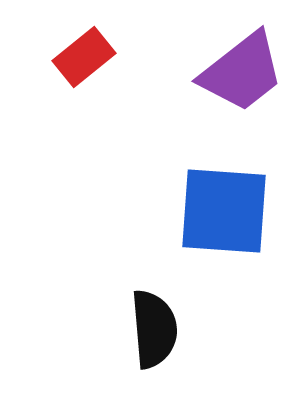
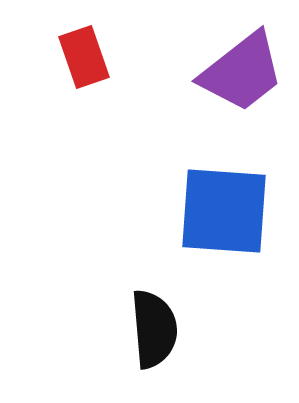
red rectangle: rotated 70 degrees counterclockwise
